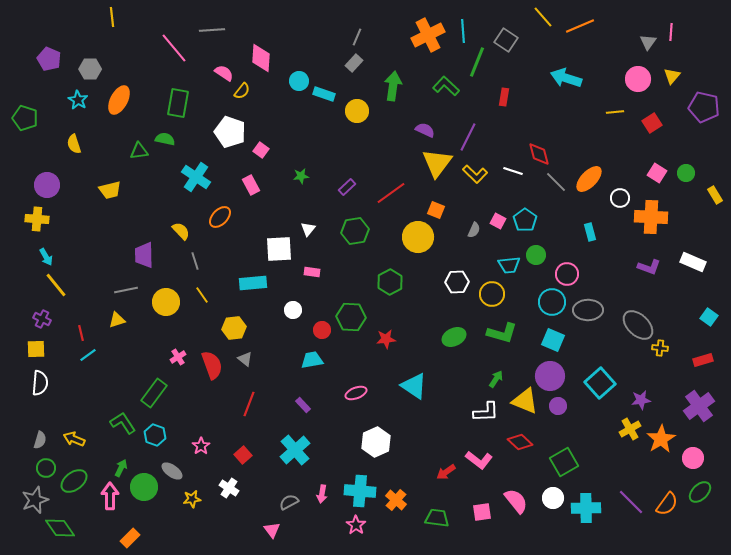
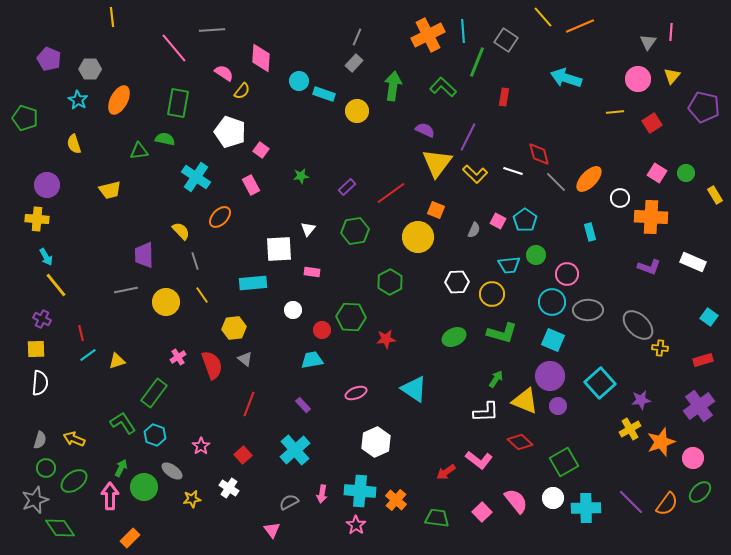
green L-shape at (446, 86): moved 3 px left, 1 px down
yellow triangle at (117, 320): moved 41 px down
cyan triangle at (414, 386): moved 3 px down
orange star at (661, 439): moved 3 px down; rotated 12 degrees clockwise
pink square at (482, 512): rotated 36 degrees counterclockwise
